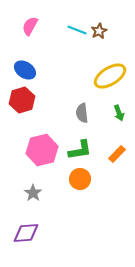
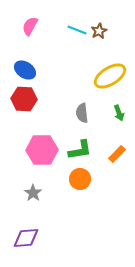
red hexagon: moved 2 px right, 1 px up; rotated 20 degrees clockwise
pink hexagon: rotated 12 degrees clockwise
purple diamond: moved 5 px down
